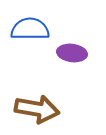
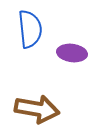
blue semicircle: rotated 84 degrees clockwise
